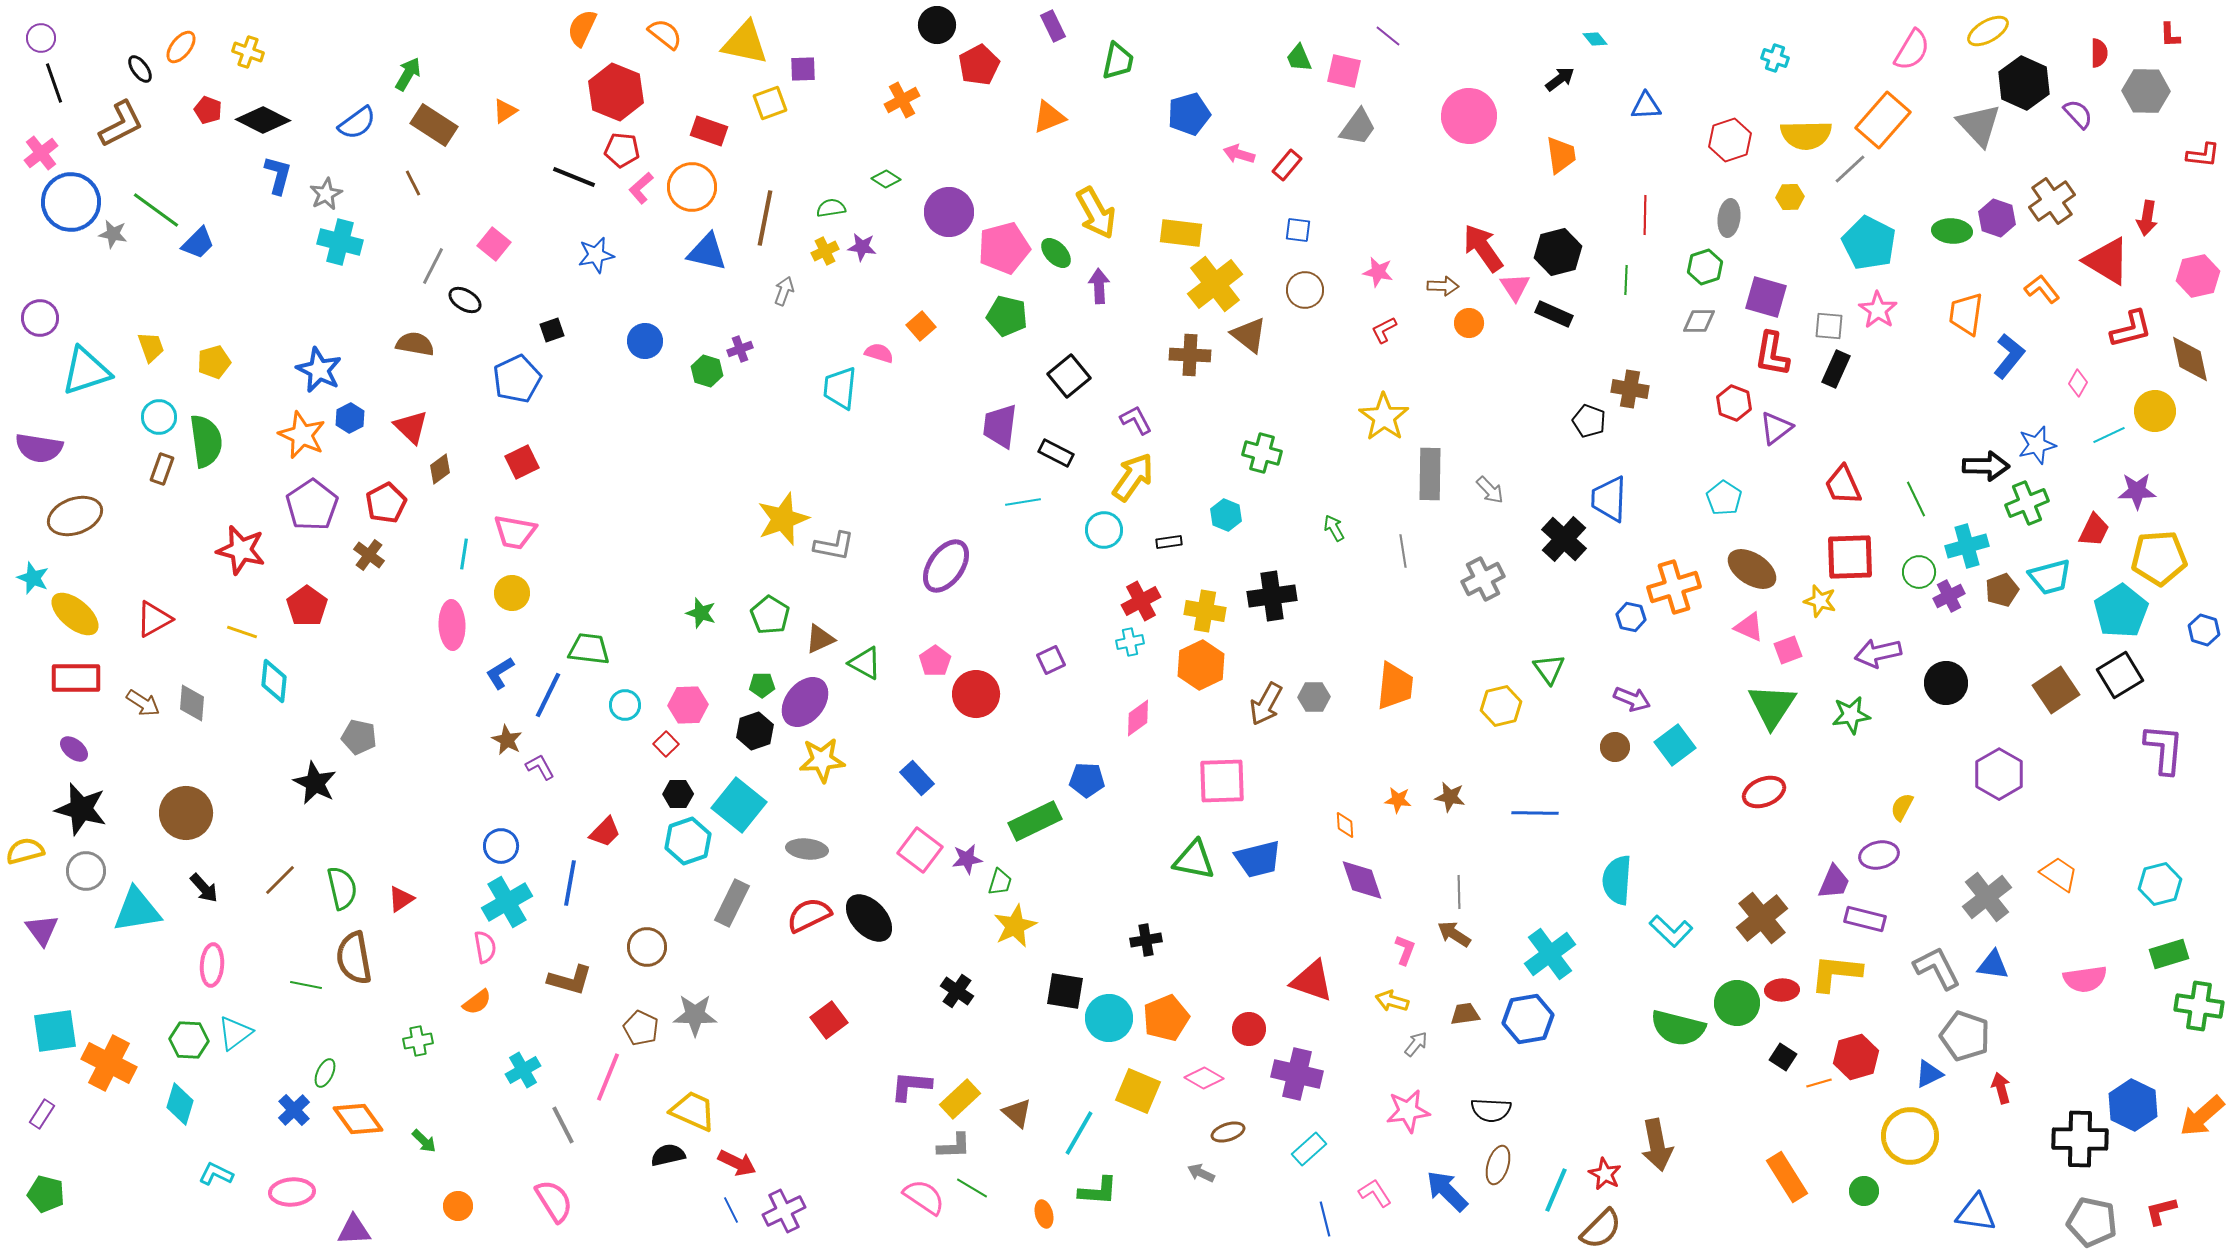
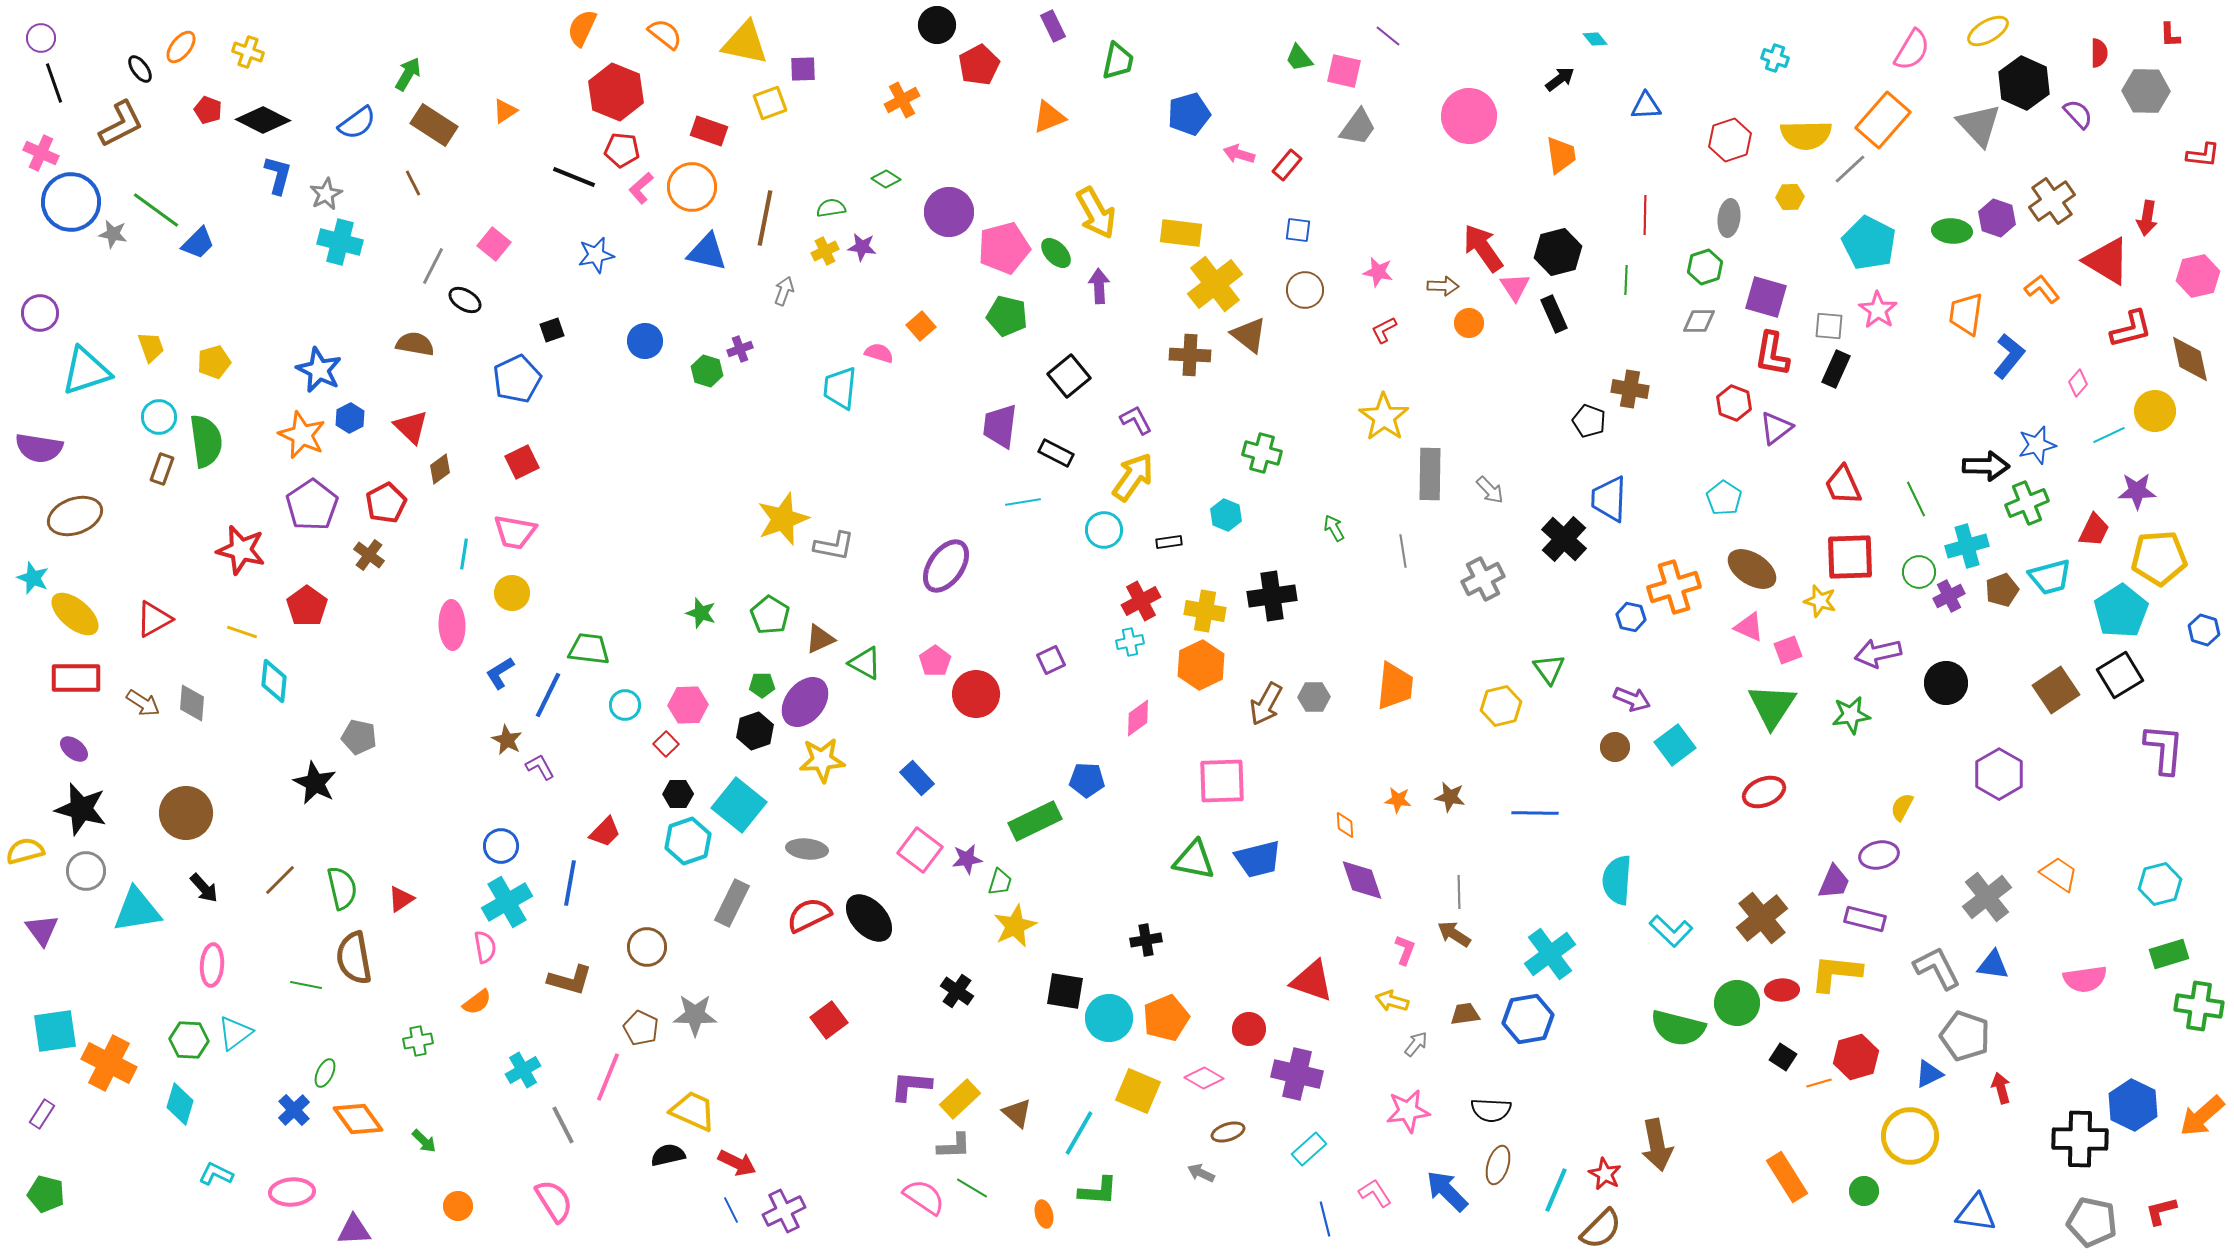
green trapezoid at (1299, 58): rotated 16 degrees counterclockwise
pink cross at (41, 153): rotated 28 degrees counterclockwise
black rectangle at (1554, 314): rotated 42 degrees clockwise
purple circle at (40, 318): moved 5 px up
pink diamond at (2078, 383): rotated 12 degrees clockwise
